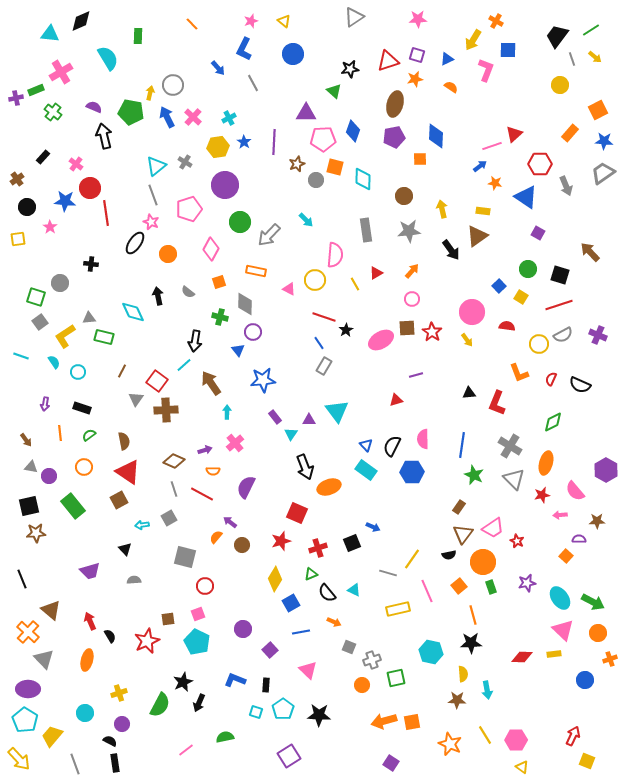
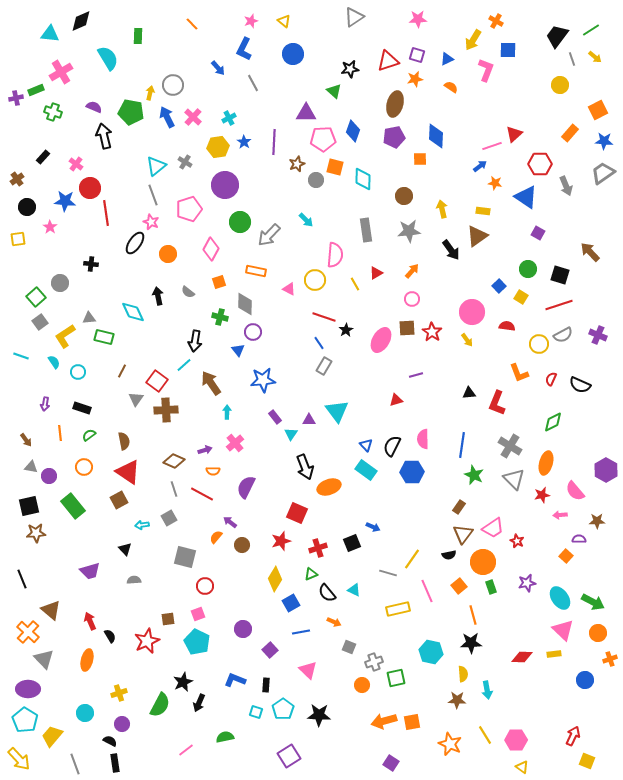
green cross at (53, 112): rotated 18 degrees counterclockwise
green square at (36, 297): rotated 30 degrees clockwise
pink ellipse at (381, 340): rotated 30 degrees counterclockwise
gray cross at (372, 660): moved 2 px right, 2 px down
